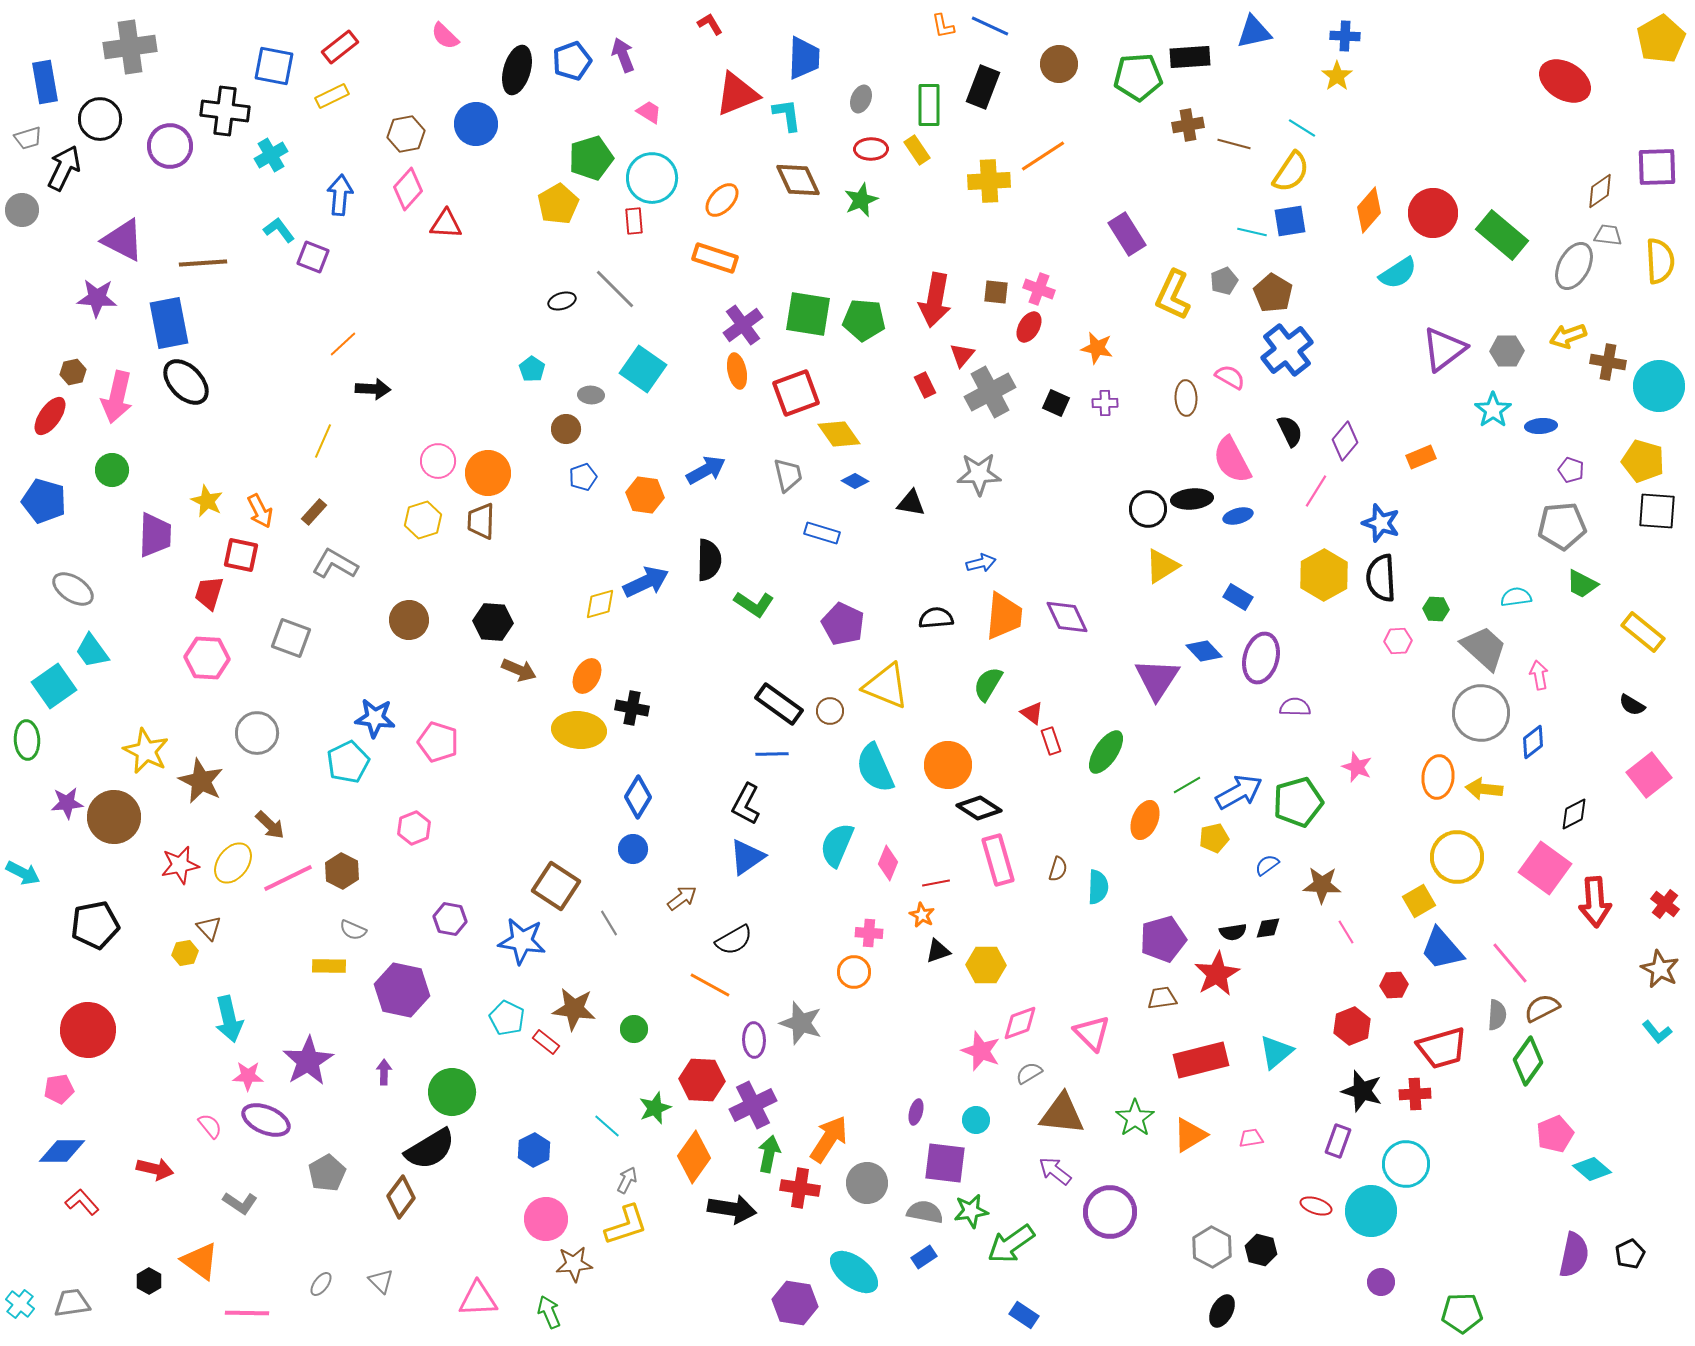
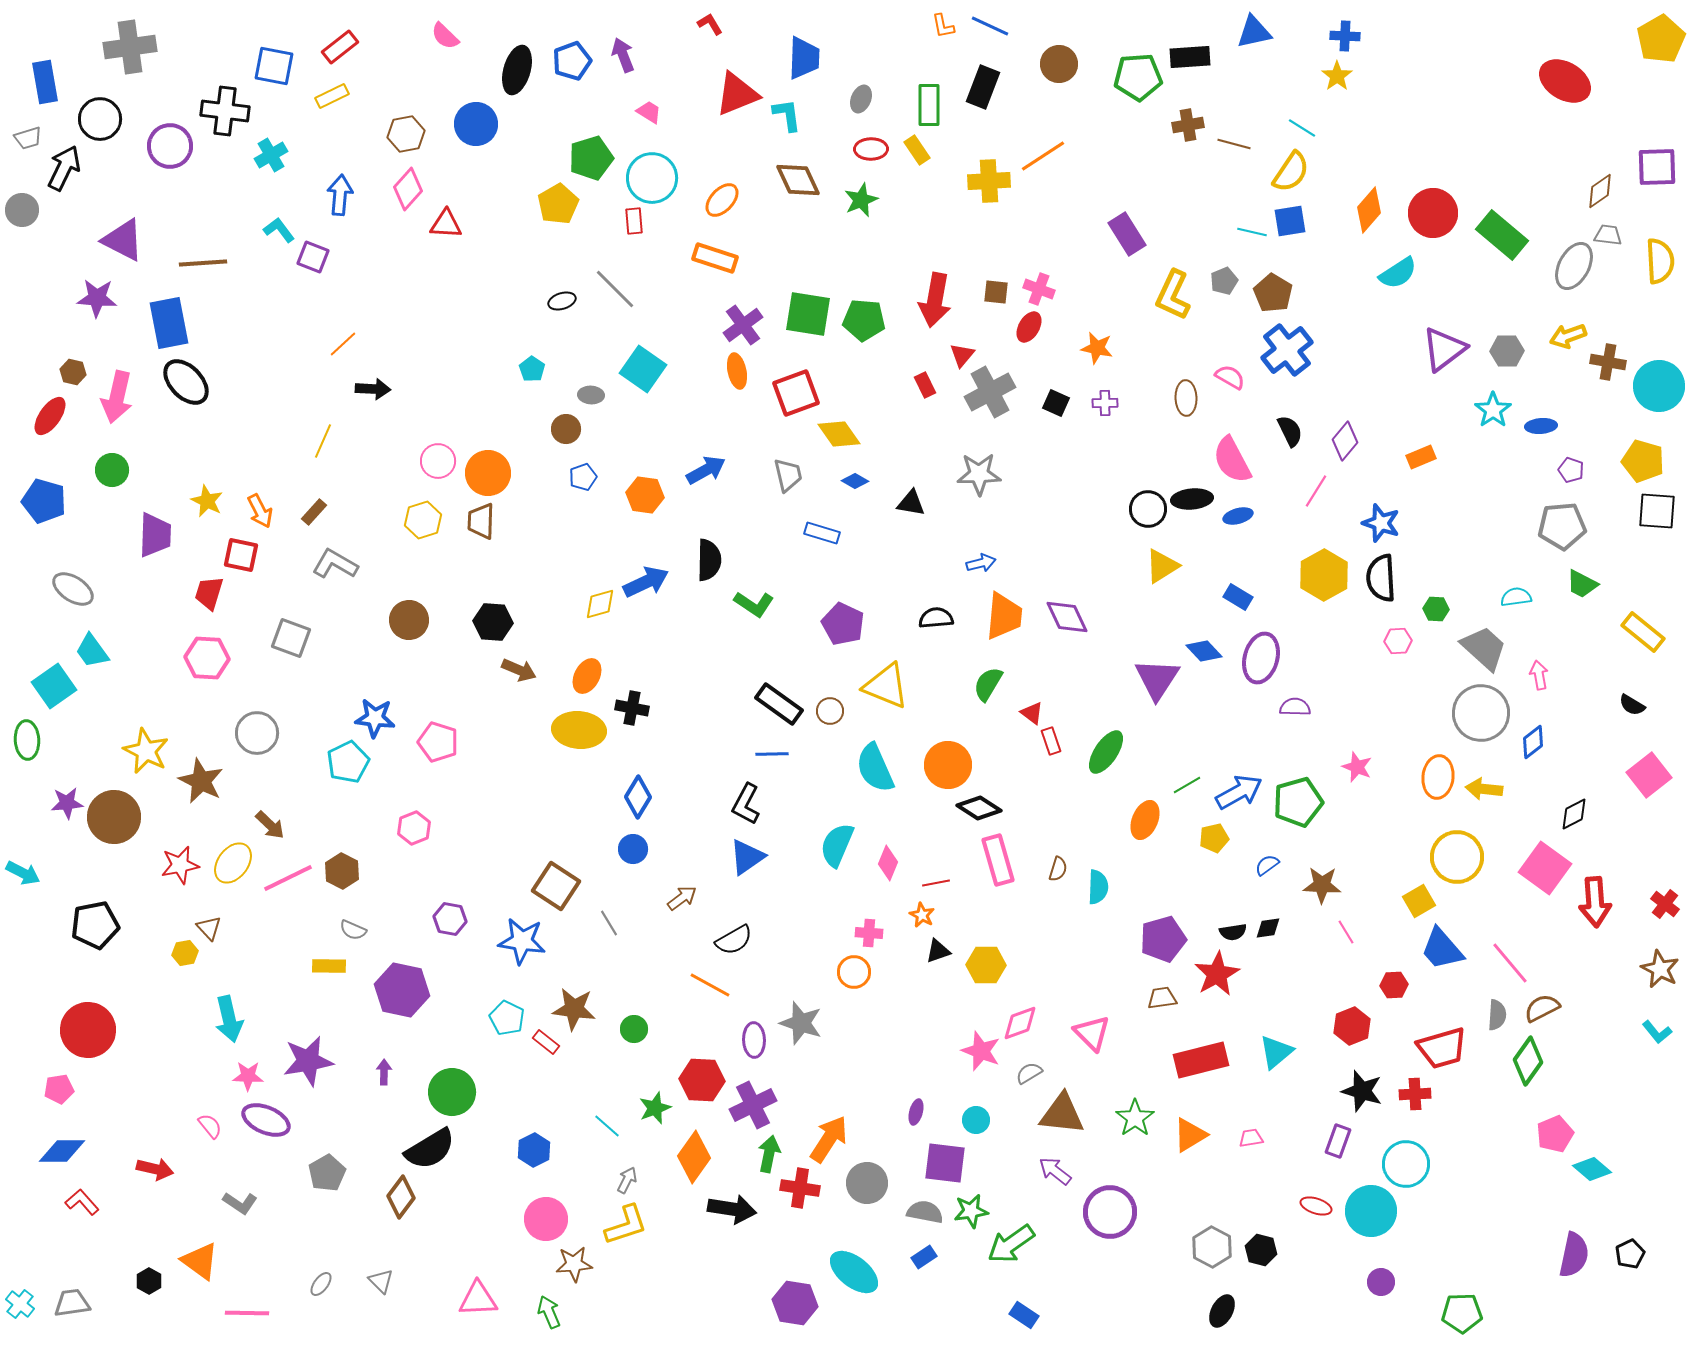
brown hexagon at (73, 372): rotated 25 degrees clockwise
purple star at (308, 1061): rotated 21 degrees clockwise
